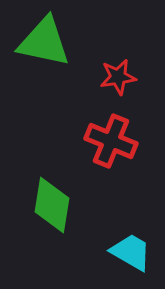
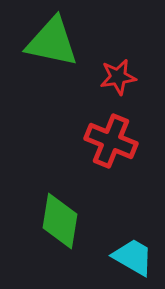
green triangle: moved 8 px right
green diamond: moved 8 px right, 16 px down
cyan trapezoid: moved 2 px right, 5 px down
